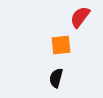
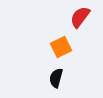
orange square: moved 2 px down; rotated 20 degrees counterclockwise
